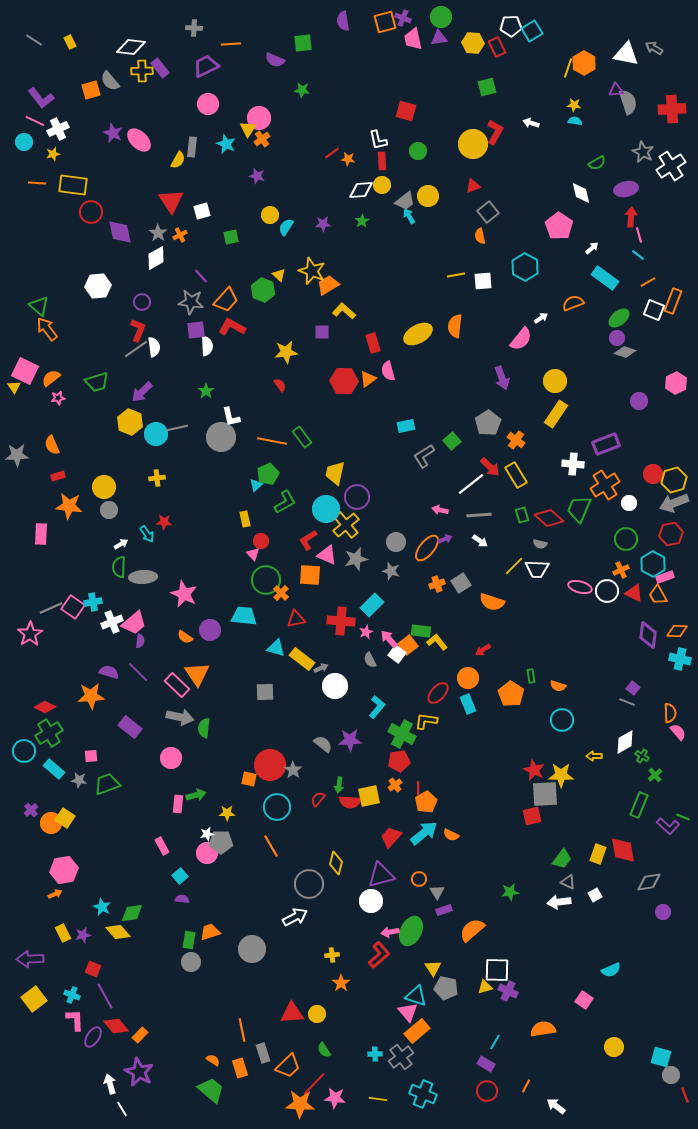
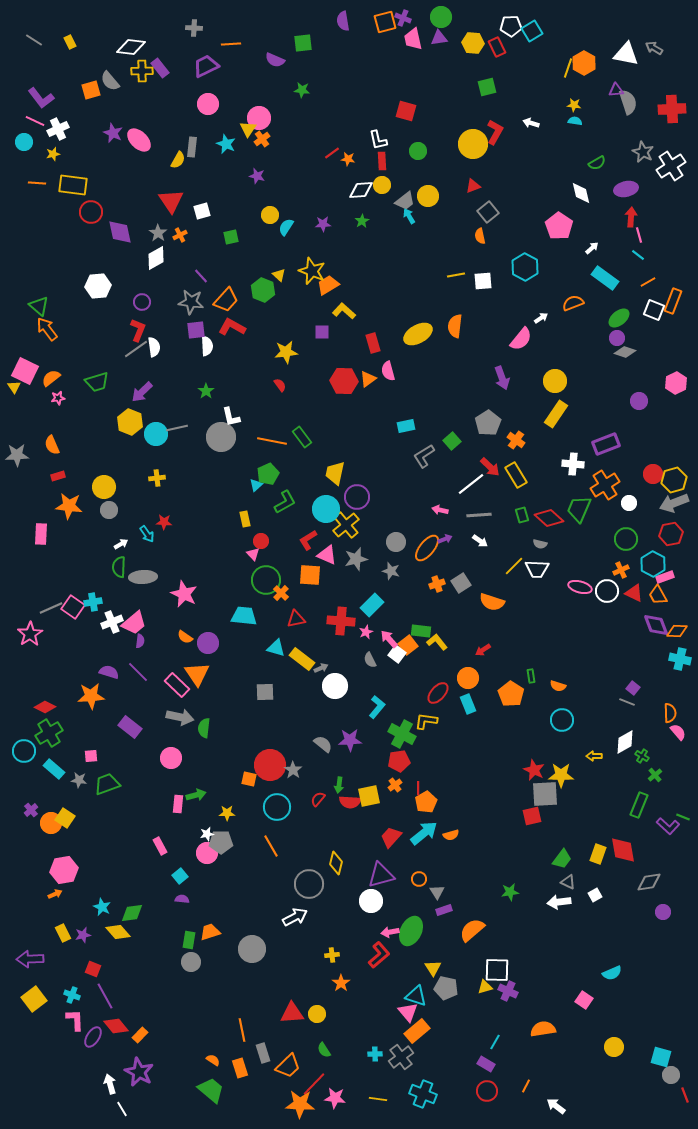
purple circle at (210, 630): moved 2 px left, 13 px down
purple diamond at (648, 635): moved 8 px right, 10 px up; rotated 28 degrees counterclockwise
orange semicircle at (451, 835): rotated 42 degrees counterclockwise
pink rectangle at (162, 846): moved 2 px left
cyan semicircle at (611, 970): moved 1 px right, 3 px down
